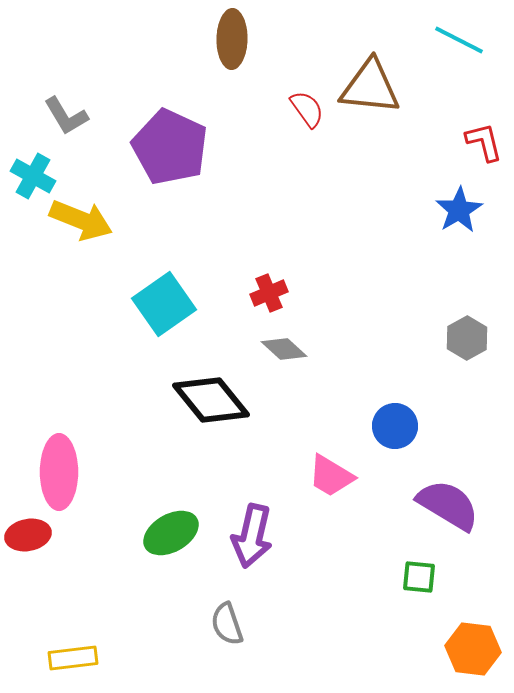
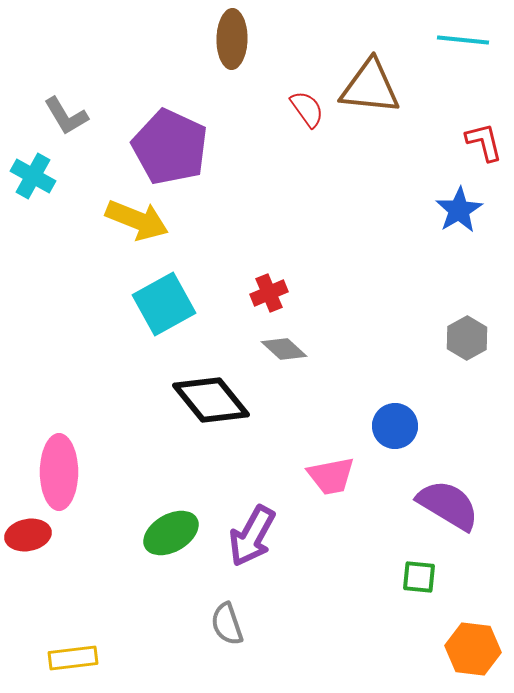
cyan line: moved 4 px right; rotated 21 degrees counterclockwise
yellow arrow: moved 56 px right
cyan square: rotated 6 degrees clockwise
pink trapezoid: rotated 42 degrees counterclockwise
purple arrow: rotated 16 degrees clockwise
